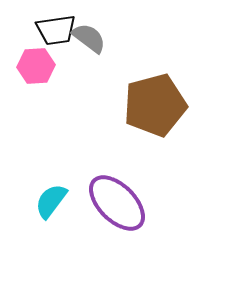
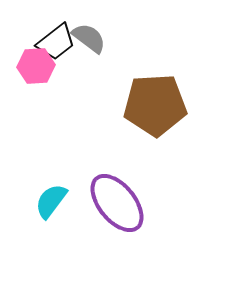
black trapezoid: moved 12 px down; rotated 30 degrees counterclockwise
brown pentagon: rotated 12 degrees clockwise
purple ellipse: rotated 6 degrees clockwise
